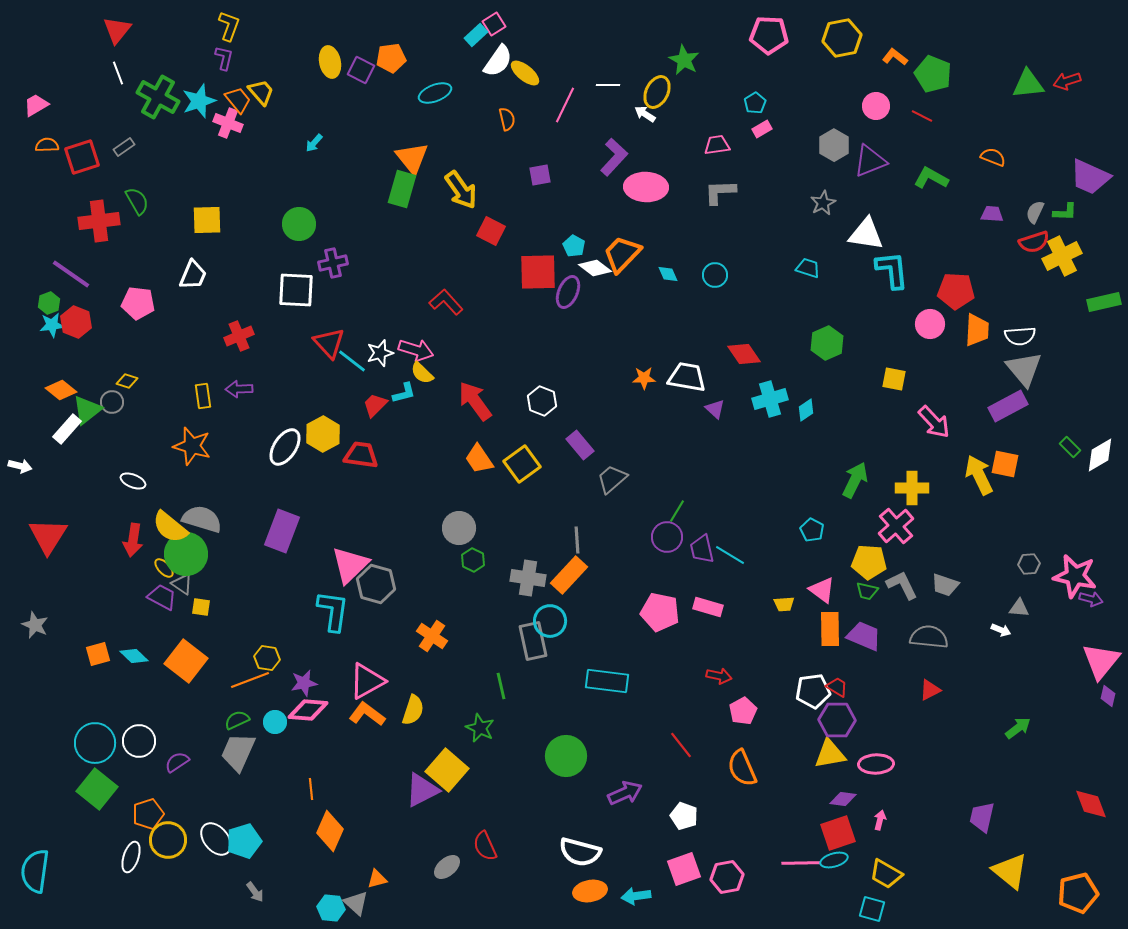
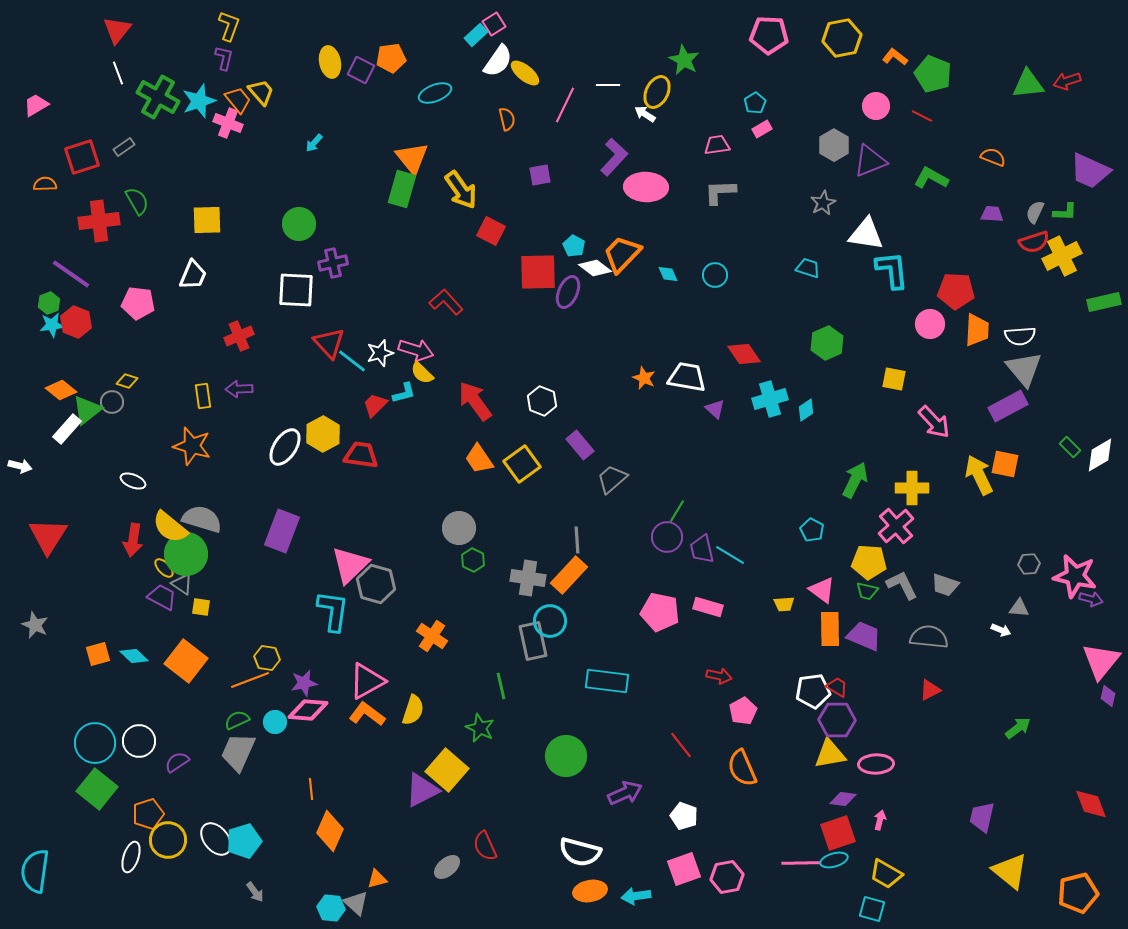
orange semicircle at (47, 145): moved 2 px left, 39 px down
purple trapezoid at (1090, 177): moved 6 px up
orange star at (644, 378): rotated 25 degrees clockwise
